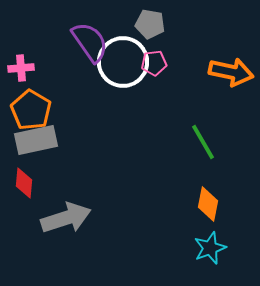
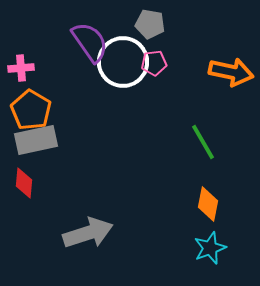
gray arrow: moved 22 px right, 15 px down
